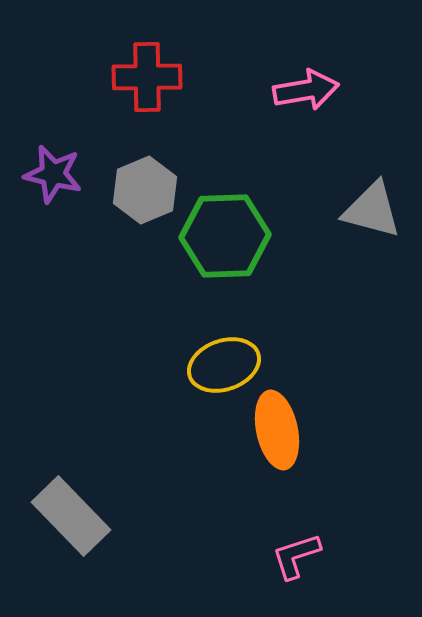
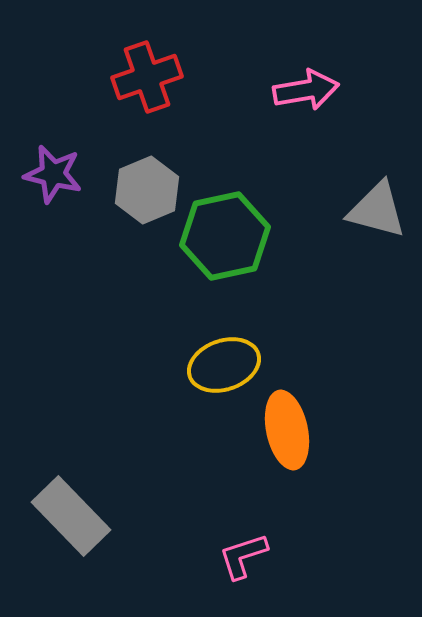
red cross: rotated 18 degrees counterclockwise
gray hexagon: moved 2 px right
gray triangle: moved 5 px right
green hexagon: rotated 10 degrees counterclockwise
orange ellipse: moved 10 px right
pink L-shape: moved 53 px left
